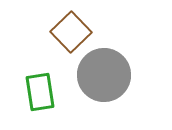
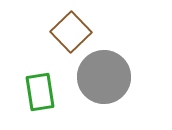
gray circle: moved 2 px down
